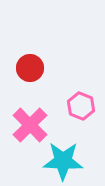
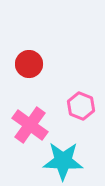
red circle: moved 1 px left, 4 px up
pink cross: rotated 9 degrees counterclockwise
